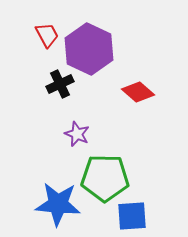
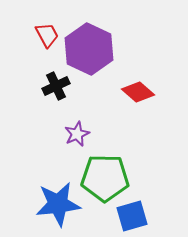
black cross: moved 4 px left, 2 px down
purple star: rotated 25 degrees clockwise
blue star: rotated 12 degrees counterclockwise
blue square: rotated 12 degrees counterclockwise
